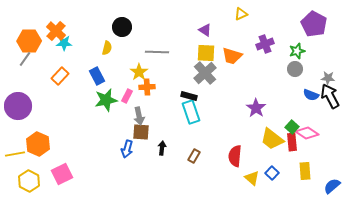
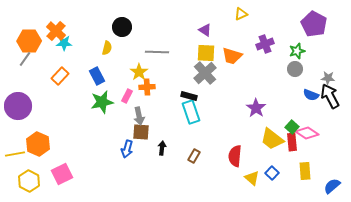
green star at (106, 100): moved 4 px left, 2 px down
